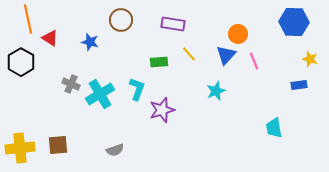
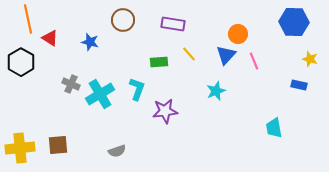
brown circle: moved 2 px right
blue rectangle: rotated 21 degrees clockwise
purple star: moved 3 px right, 1 px down; rotated 10 degrees clockwise
gray semicircle: moved 2 px right, 1 px down
